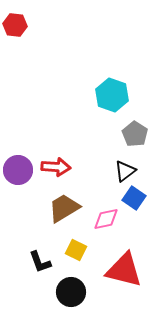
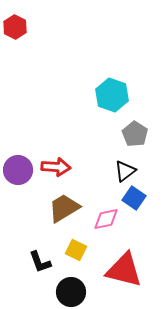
red hexagon: moved 2 px down; rotated 20 degrees clockwise
